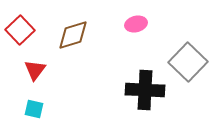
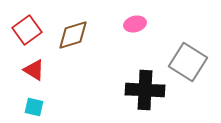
pink ellipse: moved 1 px left
red square: moved 7 px right; rotated 8 degrees clockwise
gray square: rotated 12 degrees counterclockwise
red triangle: moved 1 px left; rotated 35 degrees counterclockwise
cyan square: moved 2 px up
